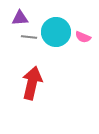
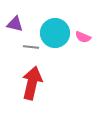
purple triangle: moved 5 px left, 6 px down; rotated 18 degrees clockwise
cyan circle: moved 1 px left, 1 px down
gray line: moved 2 px right, 10 px down
